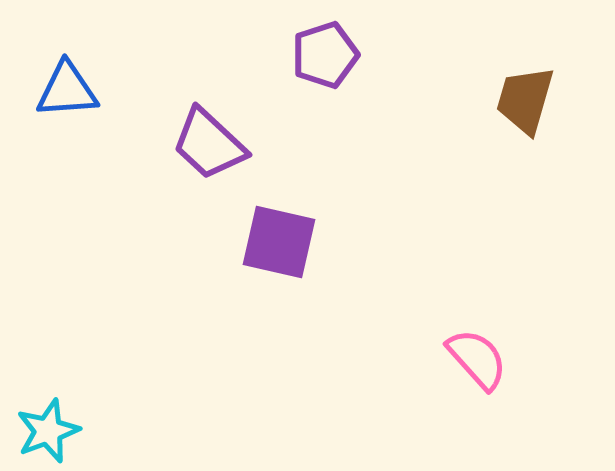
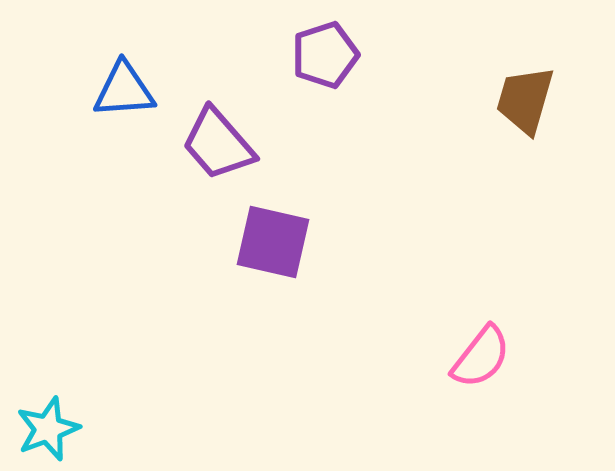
blue triangle: moved 57 px right
purple trapezoid: moved 9 px right; rotated 6 degrees clockwise
purple square: moved 6 px left
pink semicircle: moved 4 px right, 2 px up; rotated 80 degrees clockwise
cyan star: moved 2 px up
